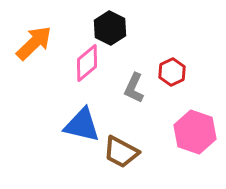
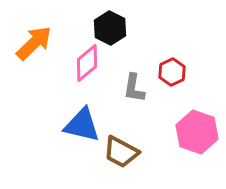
gray L-shape: rotated 16 degrees counterclockwise
pink hexagon: moved 2 px right
